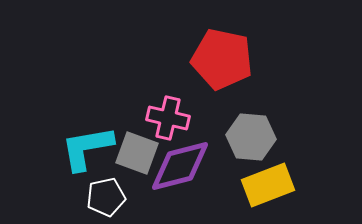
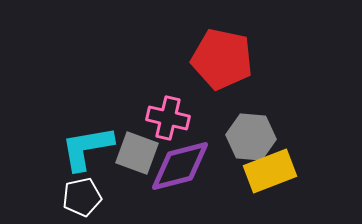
yellow rectangle: moved 2 px right, 14 px up
white pentagon: moved 24 px left
